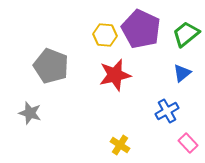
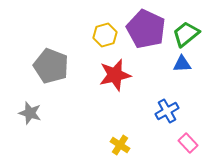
purple pentagon: moved 5 px right
yellow hexagon: rotated 20 degrees counterclockwise
blue triangle: moved 9 px up; rotated 36 degrees clockwise
